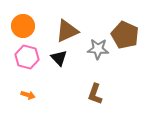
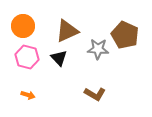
brown L-shape: rotated 80 degrees counterclockwise
